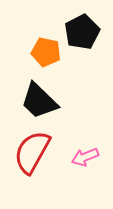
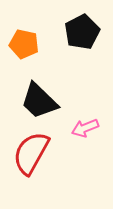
orange pentagon: moved 22 px left, 8 px up
red semicircle: moved 1 px left, 1 px down
pink arrow: moved 29 px up
